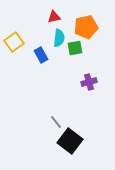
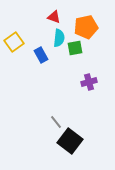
red triangle: rotated 32 degrees clockwise
